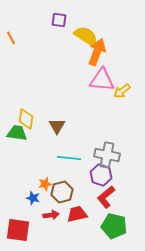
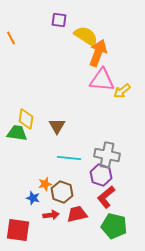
orange arrow: moved 1 px right, 1 px down
brown hexagon: rotated 25 degrees counterclockwise
